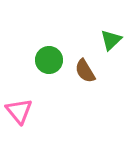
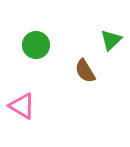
green circle: moved 13 px left, 15 px up
pink triangle: moved 3 px right, 5 px up; rotated 20 degrees counterclockwise
